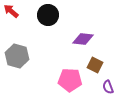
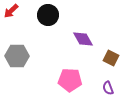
red arrow: rotated 84 degrees counterclockwise
purple diamond: rotated 55 degrees clockwise
gray hexagon: rotated 15 degrees counterclockwise
brown square: moved 16 px right, 7 px up
purple semicircle: moved 1 px down
